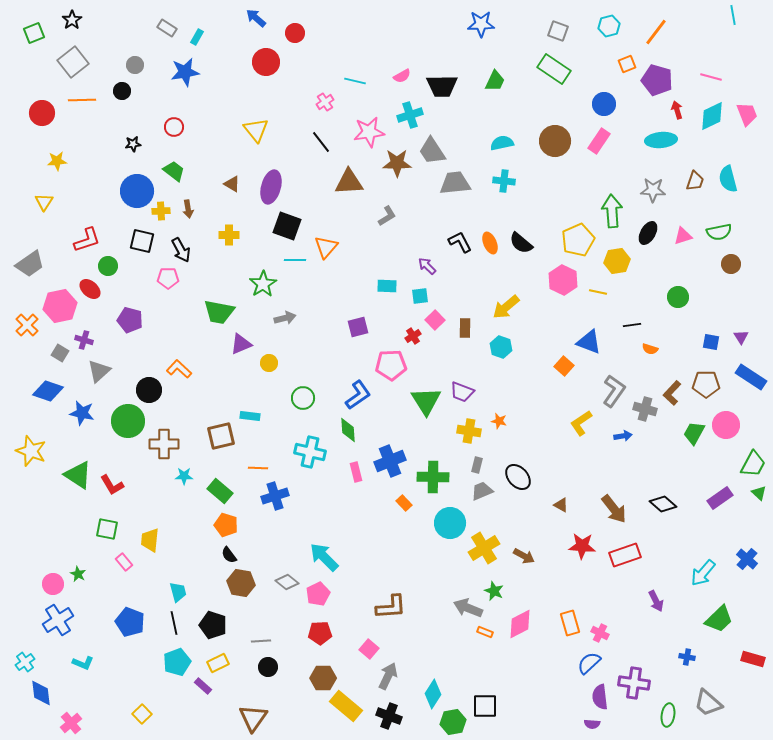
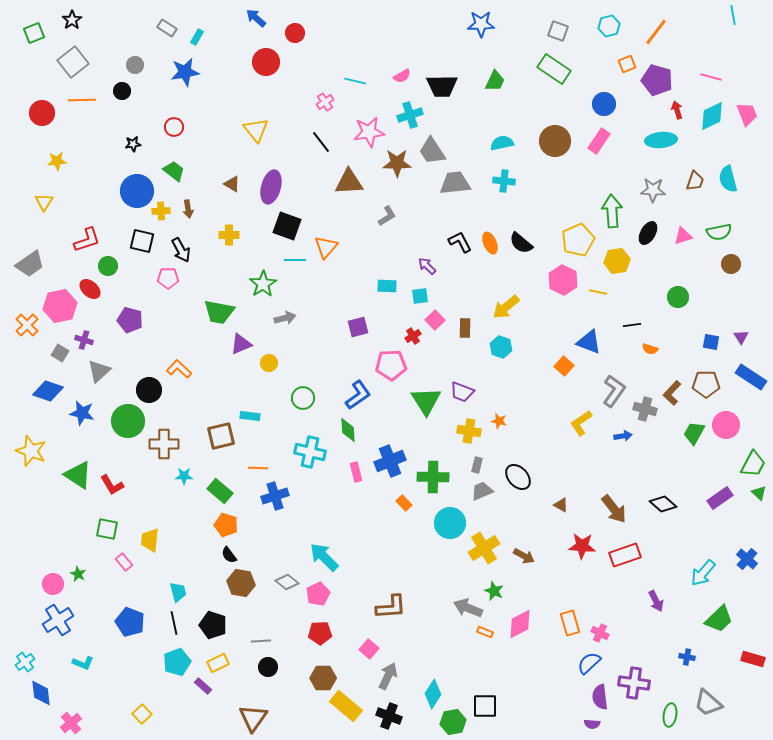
green ellipse at (668, 715): moved 2 px right
